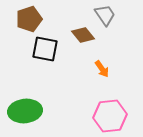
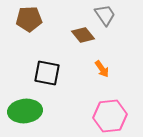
brown pentagon: rotated 15 degrees clockwise
black square: moved 2 px right, 24 px down
